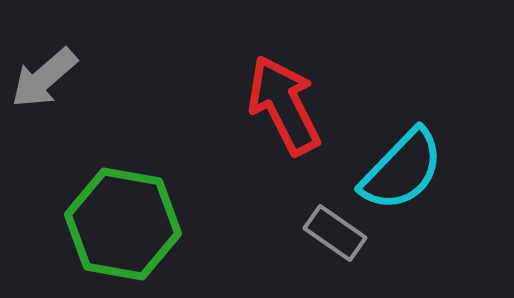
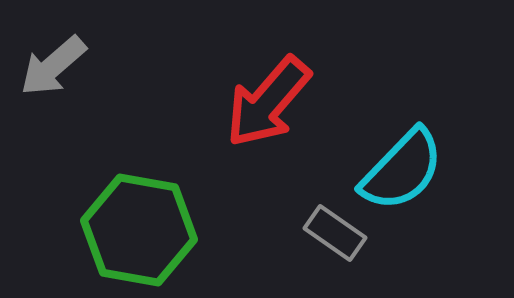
gray arrow: moved 9 px right, 12 px up
red arrow: moved 16 px left, 3 px up; rotated 112 degrees counterclockwise
green hexagon: moved 16 px right, 6 px down
